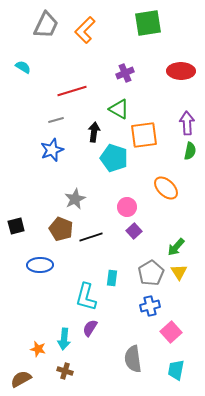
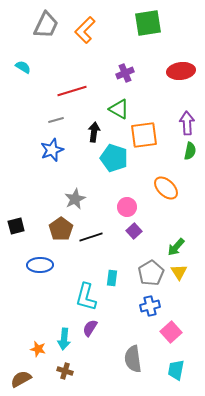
red ellipse: rotated 8 degrees counterclockwise
brown pentagon: rotated 15 degrees clockwise
